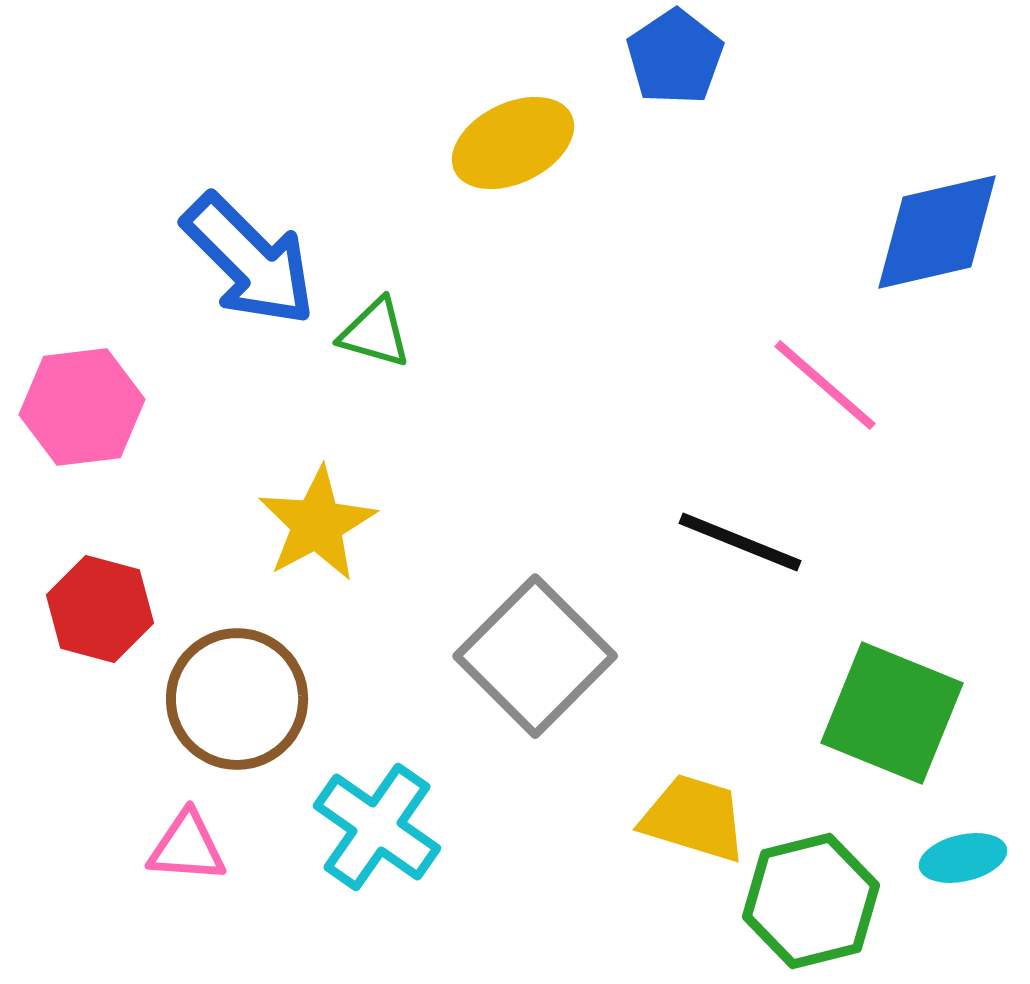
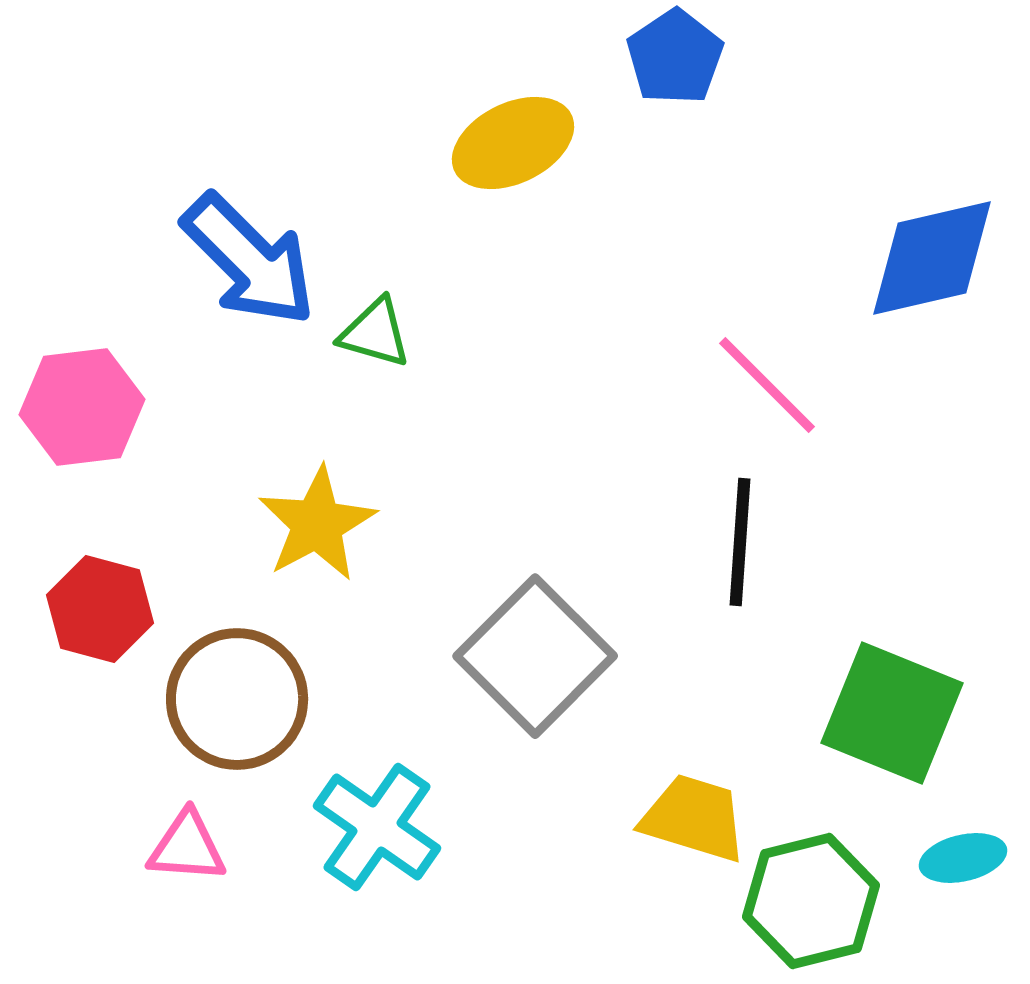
blue diamond: moved 5 px left, 26 px down
pink line: moved 58 px left; rotated 4 degrees clockwise
black line: rotated 72 degrees clockwise
